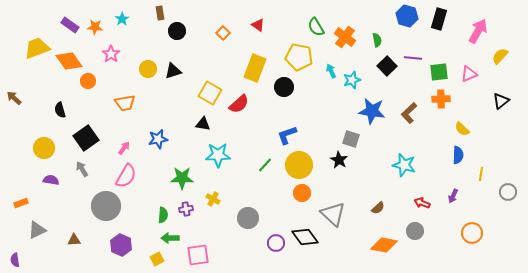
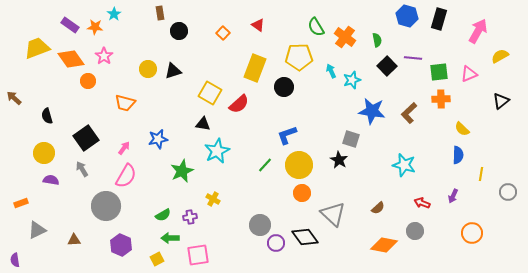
cyan star at (122, 19): moved 8 px left, 5 px up
black circle at (177, 31): moved 2 px right
pink star at (111, 54): moved 7 px left, 2 px down
yellow semicircle at (500, 56): rotated 18 degrees clockwise
yellow pentagon at (299, 57): rotated 12 degrees counterclockwise
orange diamond at (69, 61): moved 2 px right, 2 px up
orange trapezoid at (125, 103): rotated 25 degrees clockwise
black semicircle at (60, 110): moved 13 px left, 6 px down
yellow circle at (44, 148): moved 5 px down
cyan star at (218, 155): moved 1 px left, 4 px up; rotated 25 degrees counterclockwise
green star at (182, 178): moved 7 px up; rotated 25 degrees counterclockwise
purple cross at (186, 209): moved 4 px right, 8 px down
green semicircle at (163, 215): rotated 56 degrees clockwise
gray circle at (248, 218): moved 12 px right, 7 px down
